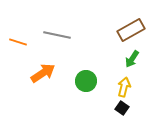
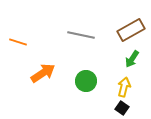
gray line: moved 24 px right
